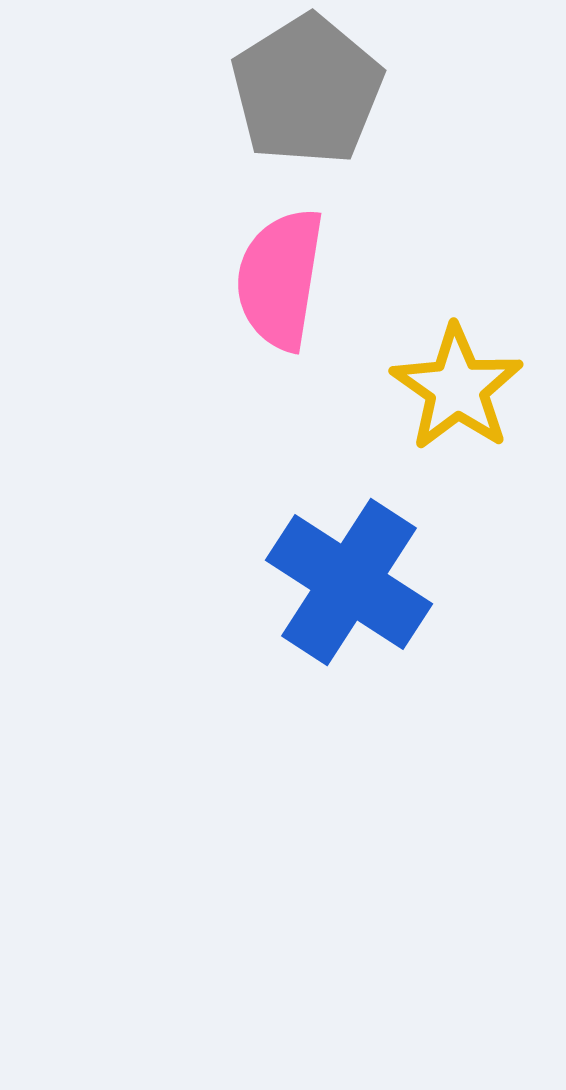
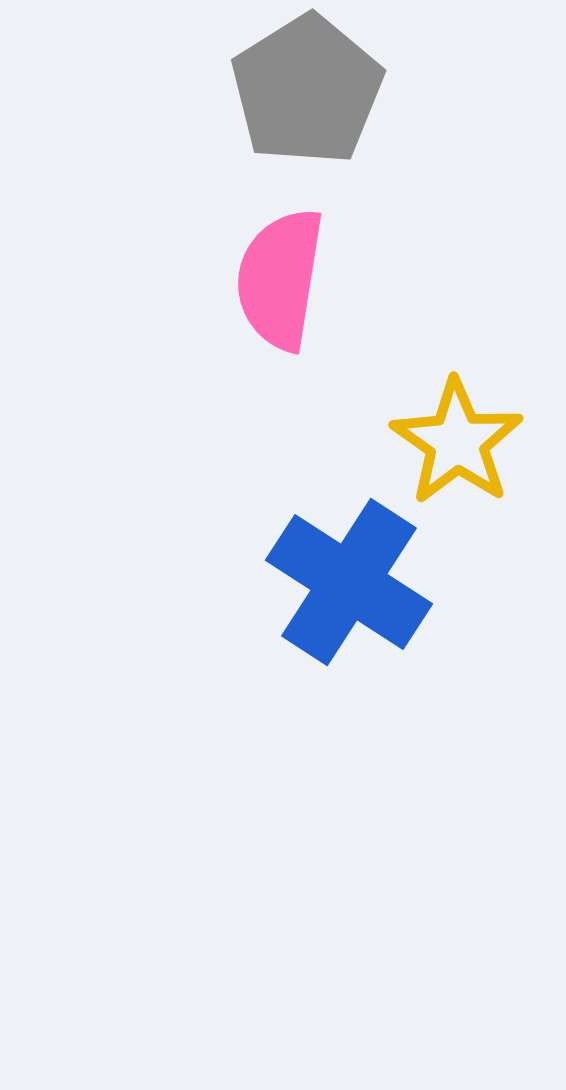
yellow star: moved 54 px down
